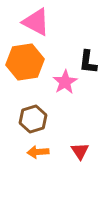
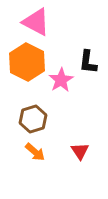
orange hexagon: moved 2 px right; rotated 24 degrees counterclockwise
pink star: moved 4 px left, 2 px up
orange arrow: moved 3 px left; rotated 135 degrees counterclockwise
